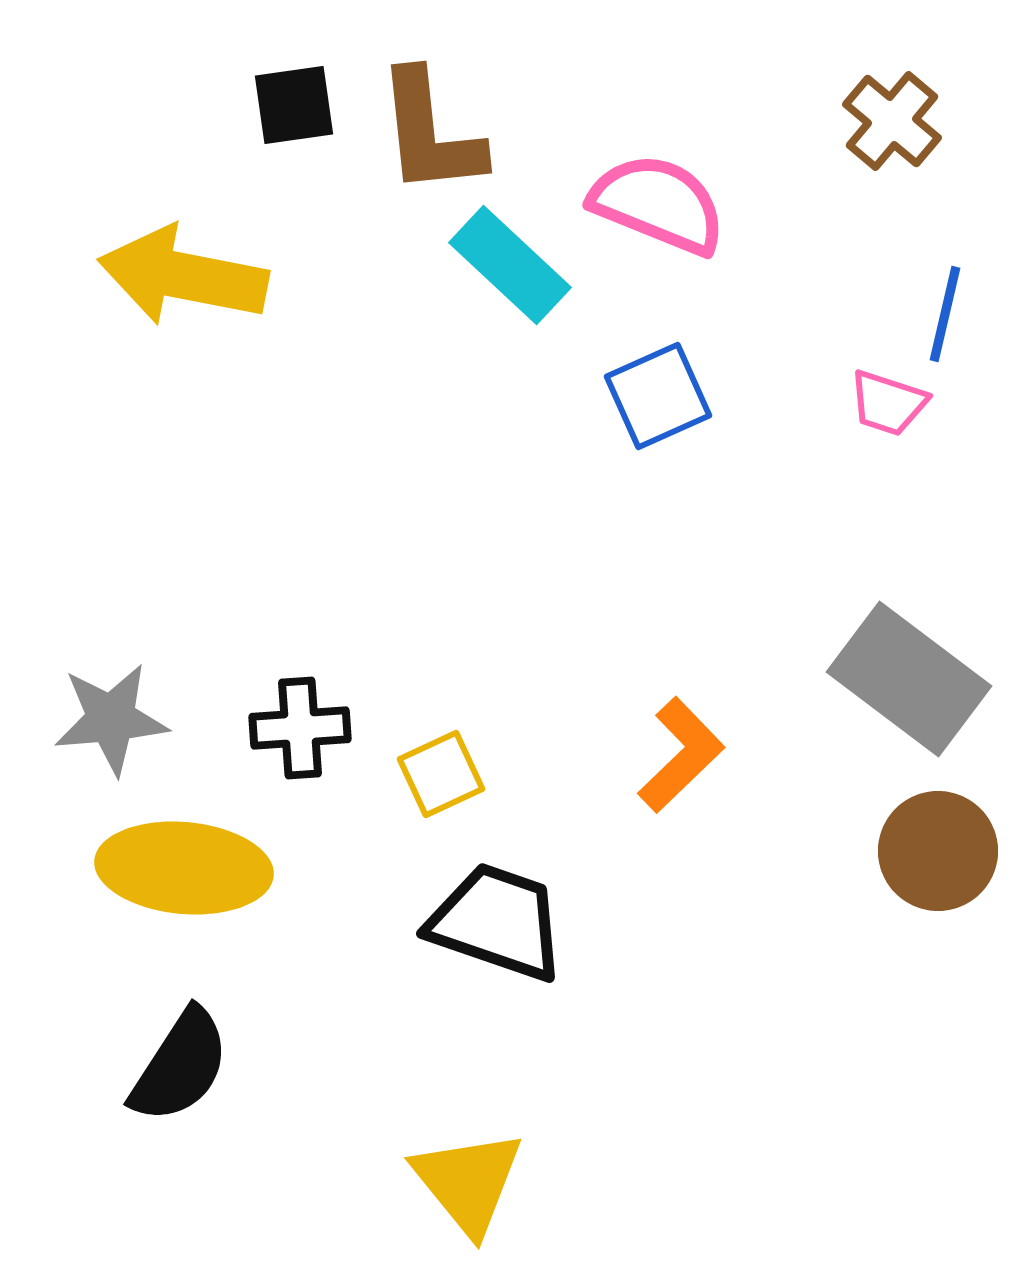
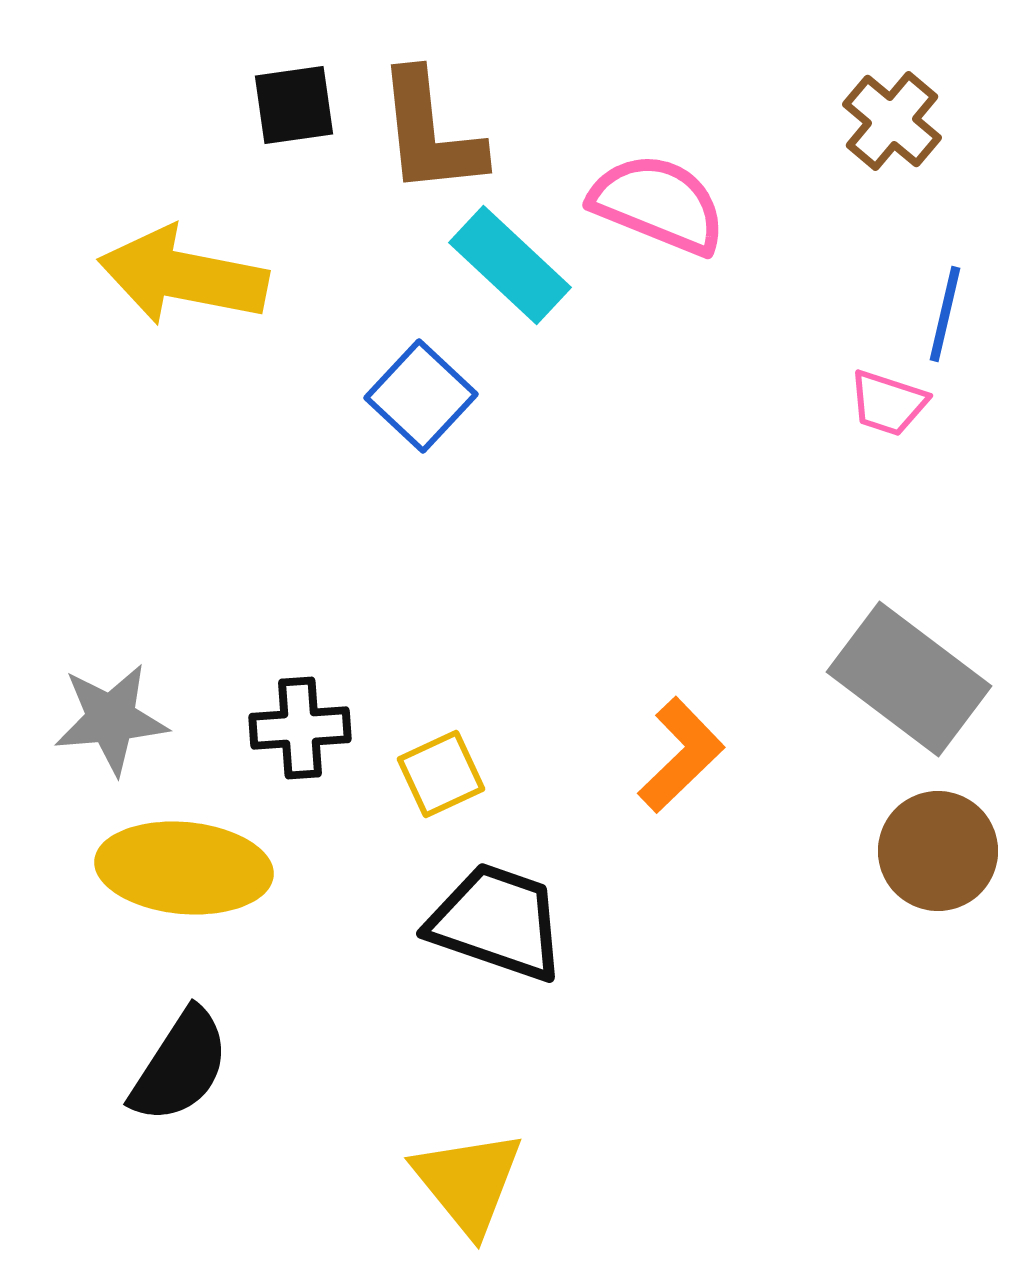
blue square: moved 237 px left; rotated 23 degrees counterclockwise
